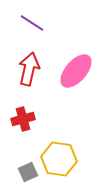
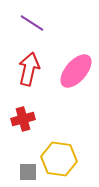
gray square: rotated 24 degrees clockwise
